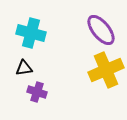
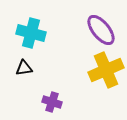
purple cross: moved 15 px right, 10 px down
